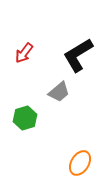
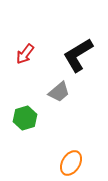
red arrow: moved 1 px right, 1 px down
orange ellipse: moved 9 px left
